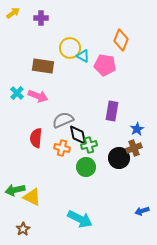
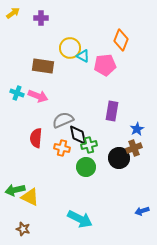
pink pentagon: rotated 15 degrees counterclockwise
cyan cross: rotated 24 degrees counterclockwise
yellow triangle: moved 2 px left
brown star: rotated 24 degrees counterclockwise
